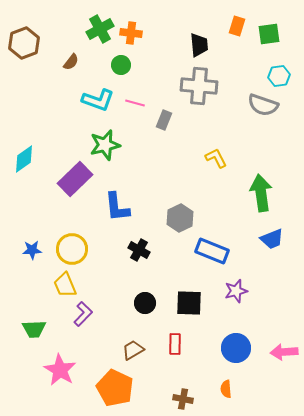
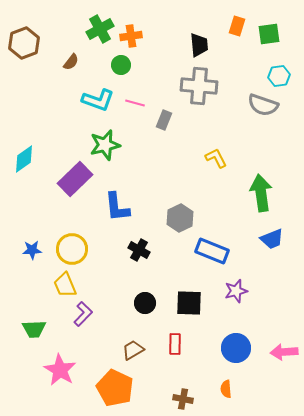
orange cross: moved 3 px down; rotated 15 degrees counterclockwise
